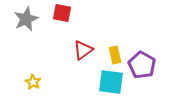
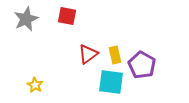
red square: moved 5 px right, 3 px down
red triangle: moved 5 px right, 4 px down
yellow star: moved 2 px right, 3 px down
